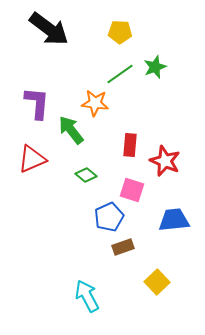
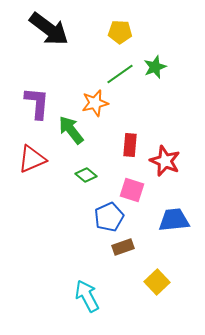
orange star: rotated 20 degrees counterclockwise
